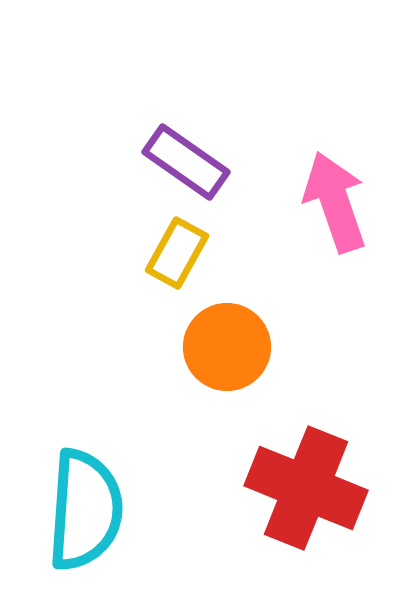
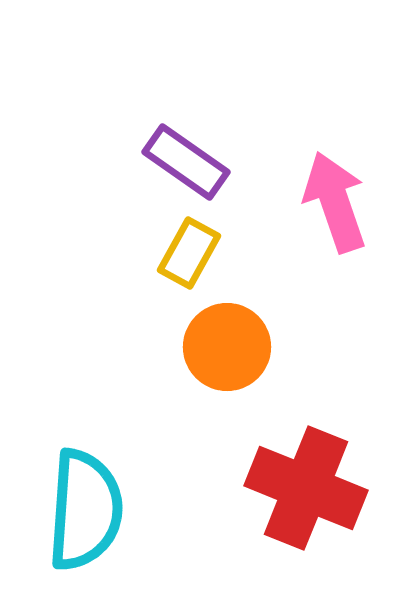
yellow rectangle: moved 12 px right
